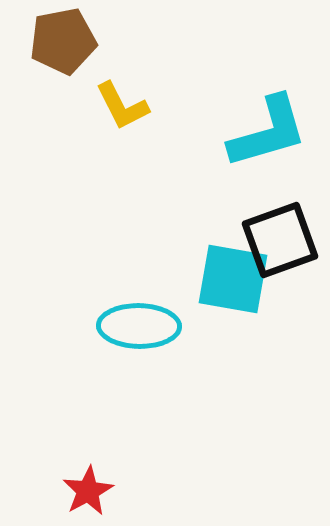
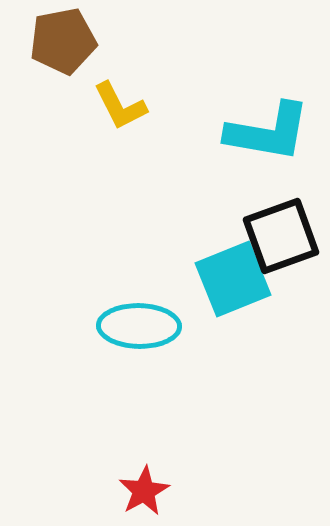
yellow L-shape: moved 2 px left
cyan L-shape: rotated 26 degrees clockwise
black square: moved 1 px right, 4 px up
cyan square: rotated 32 degrees counterclockwise
red star: moved 56 px right
